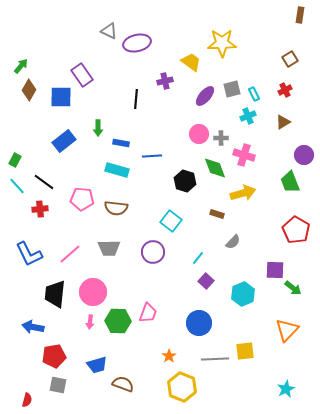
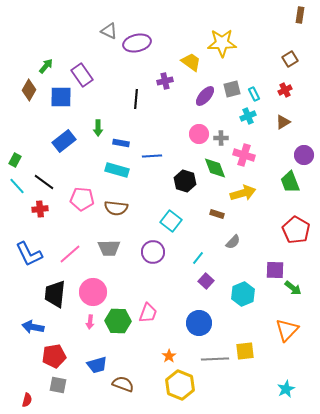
green arrow at (21, 66): moved 25 px right
yellow hexagon at (182, 387): moved 2 px left, 2 px up
